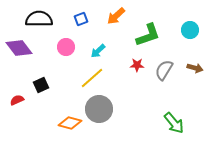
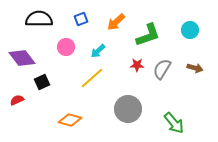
orange arrow: moved 6 px down
purple diamond: moved 3 px right, 10 px down
gray semicircle: moved 2 px left, 1 px up
black square: moved 1 px right, 3 px up
gray circle: moved 29 px right
orange diamond: moved 3 px up
